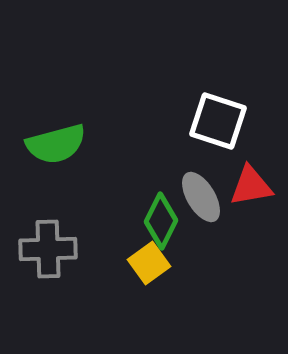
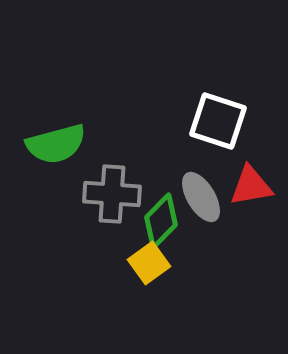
green diamond: rotated 18 degrees clockwise
gray cross: moved 64 px right, 55 px up; rotated 6 degrees clockwise
